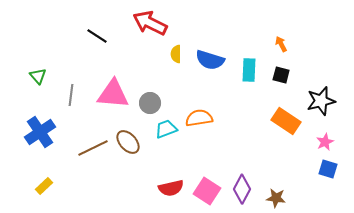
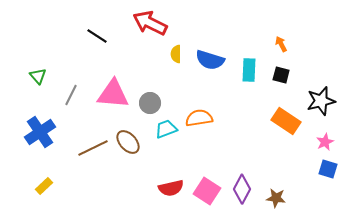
gray line: rotated 20 degrees clockwise
